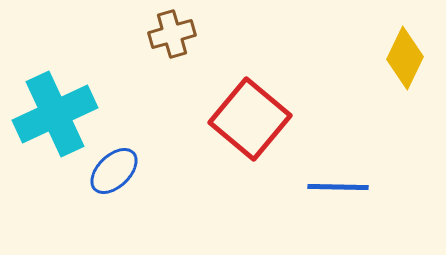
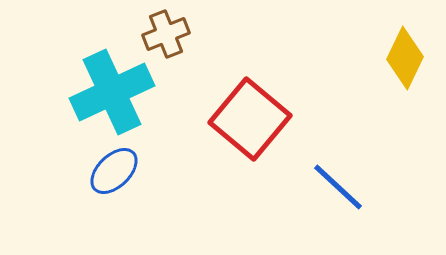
brown cross: moved 6 px left; rotated 6 degrees counterclockwise
cyan cross: moved 57 px right, 22 px up
blue line: rotated 42 degrees clockwise
